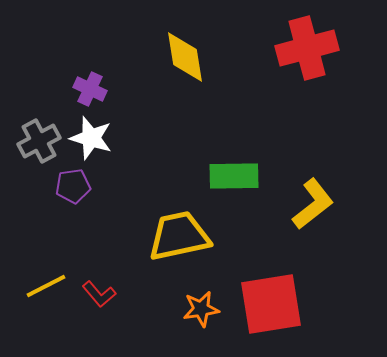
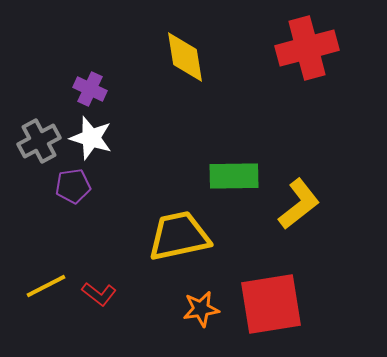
yellow L-shape: moved 14 px left
red L-shape: rotated 12 degrees counterclockwise
